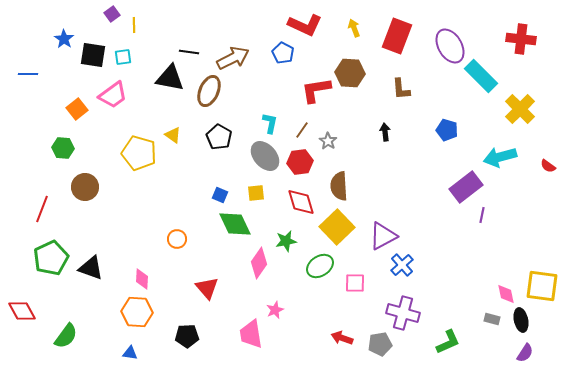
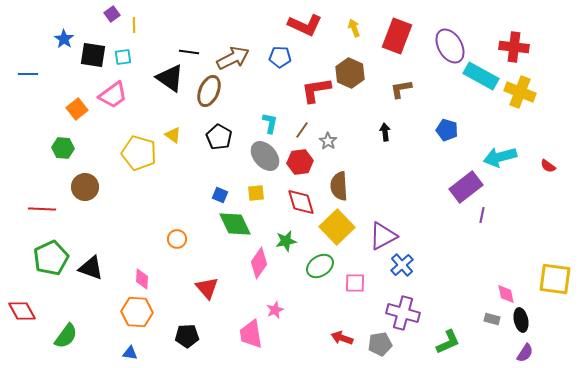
red cross at (521, 39): moved 7 px left, 8 px down
blue pentagon at (283, 53): moved 3 px left, 4 px down; rotated 25 degrees counterclockwise
brown hexagon at (350, 73): rotated 20 degrees clockwise
cyan rectangle at (481, 76): rotated 16 degrees counterclockwise
black triangle at (170, 78): rotated 24 degrees clockwise
brown L-shape at (401, 89): rotated 85 degrees clockwise
yellow cross at (520, 109): moved 17 px up; rotated 24 degrees counterclockwise
red line at (42, 209): rotated 72 degrees clockwise
yellow square at (542, 286): moved 13 px right, 7 px up
